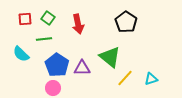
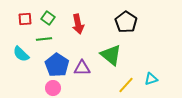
green triangle: moved 1 px right, 2 px up
yellow line: moved 1 px right, 7 px down
